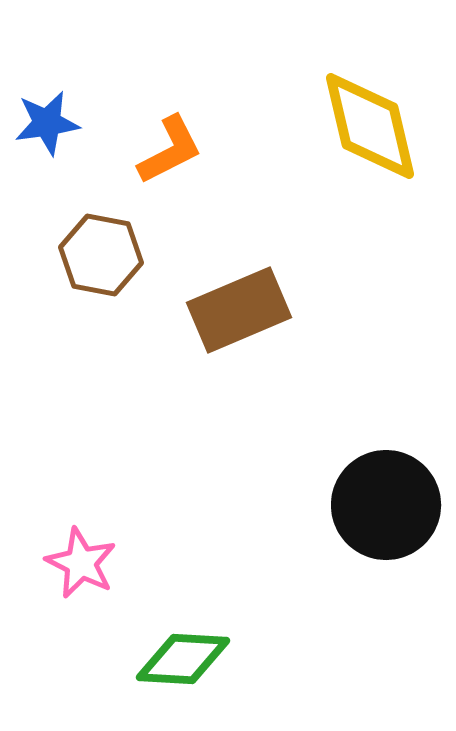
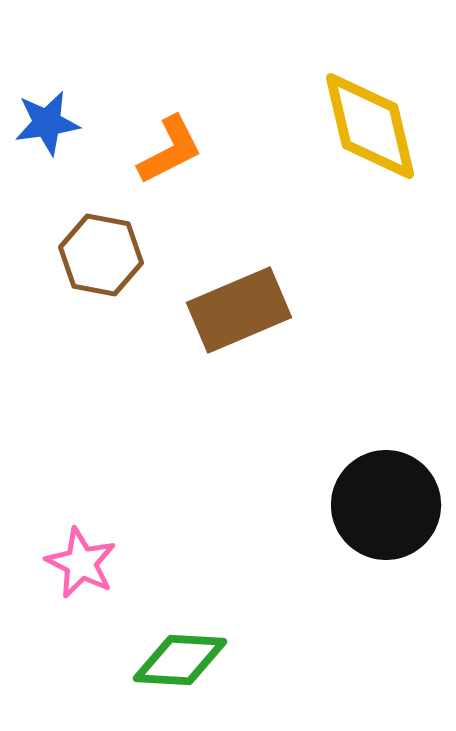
green diamond: moved 3 px left, 1 px down
